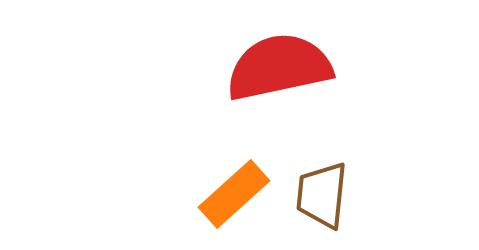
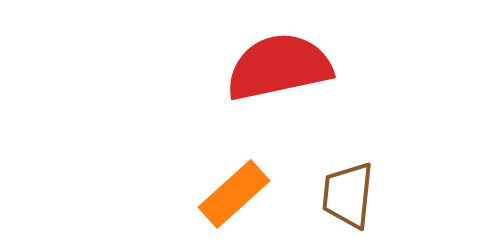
brown trapezoid: moved 26 px right
